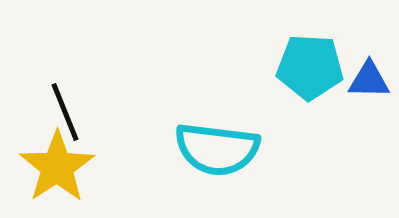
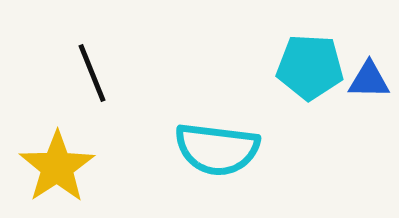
black line: moved 27 px right, 39 px up
